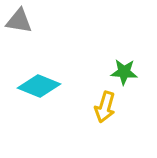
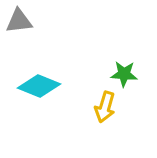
gray triangle: rotated 16 degrees counterclockwise
green star: moved 2 px down
